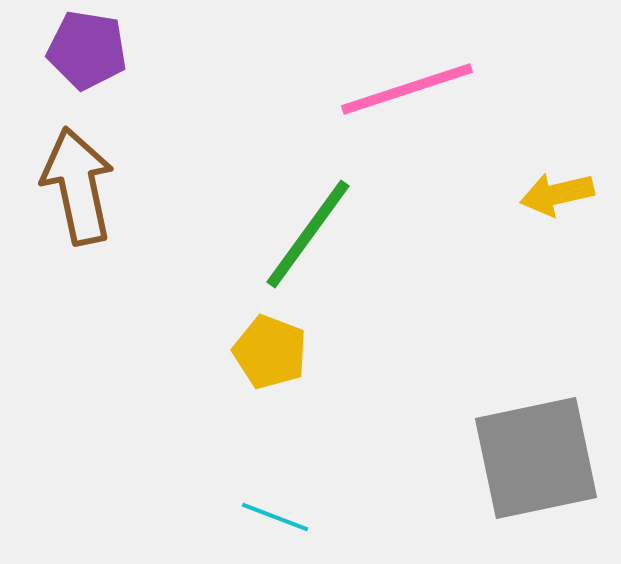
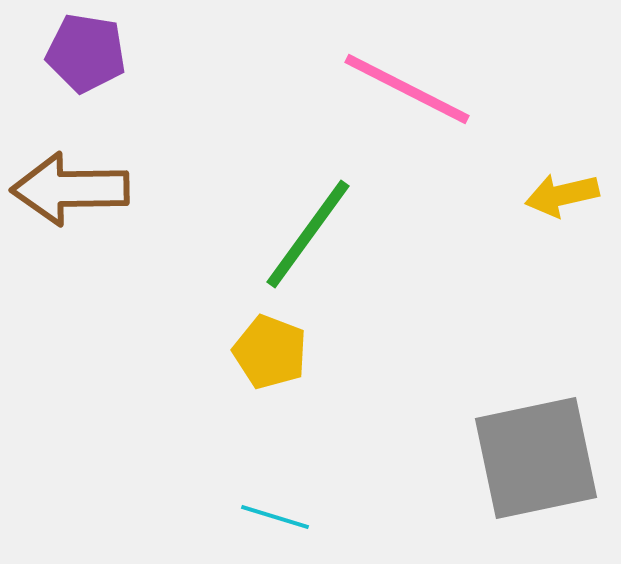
purple pentagon: moved 1 px left, 3 px down
pink line: rotated 45 degrees clockwise
brown arrow: moved 8 px left, 3 px down; rotated 79 degrees counterclockwise
yellow arrow: moved 5 px right, 1 px down
cyan line: rotated 4 degrees counterclockwise
